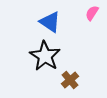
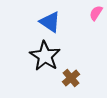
pink semicircle: moved 4 px right
brown cross: moved 1 px right, 2 px up
